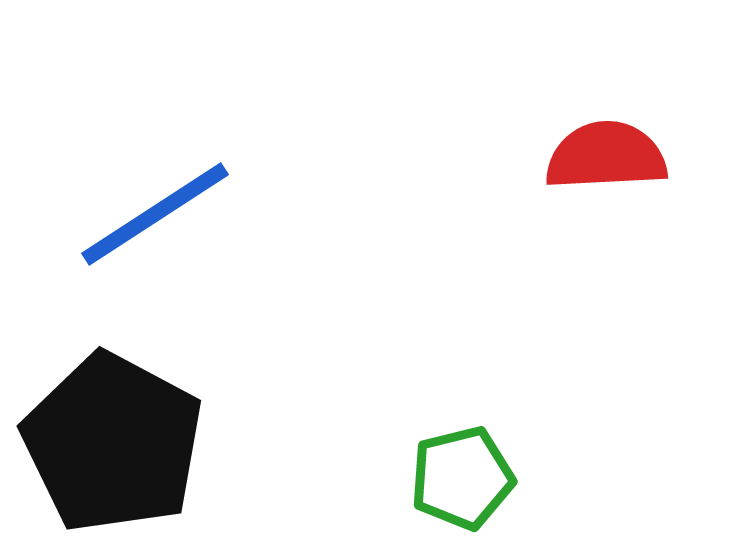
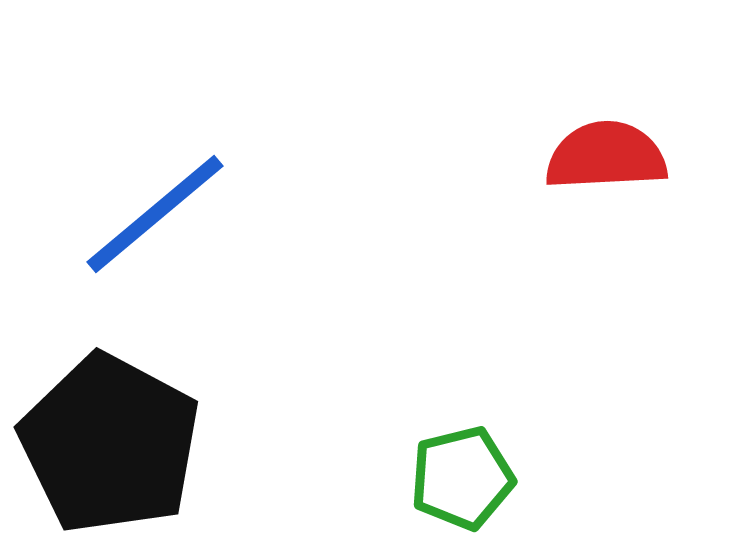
blue line: rotated 7 degrees counterclockwise
black pentagon: moved 3 px left, 1 px down
